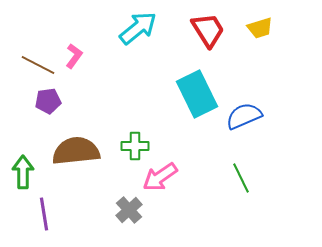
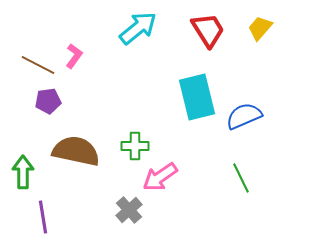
yellow trapezoid: rotated 148 degrees clockwise
cyan rectangle: moved 3 px down; rotated 12 degrees clockwise
brown semicircle: rotated 18 degrees clockwise
purple line: moved 1 px left, 3 px down
